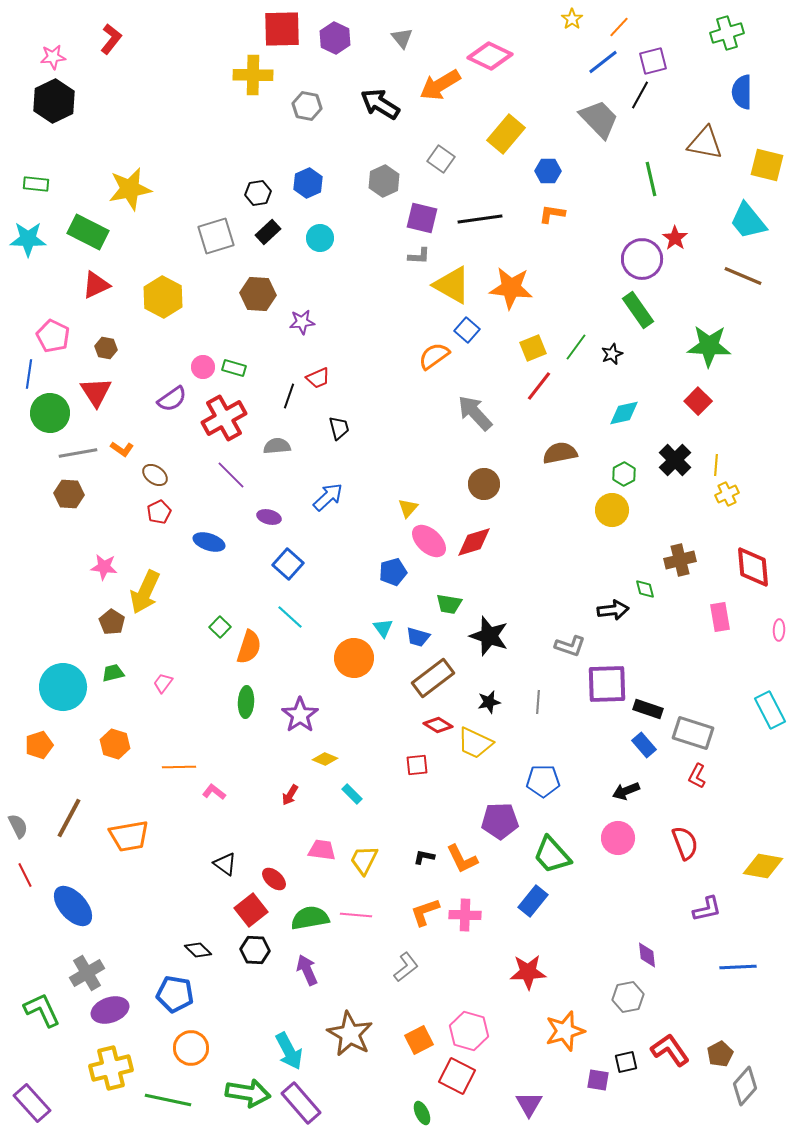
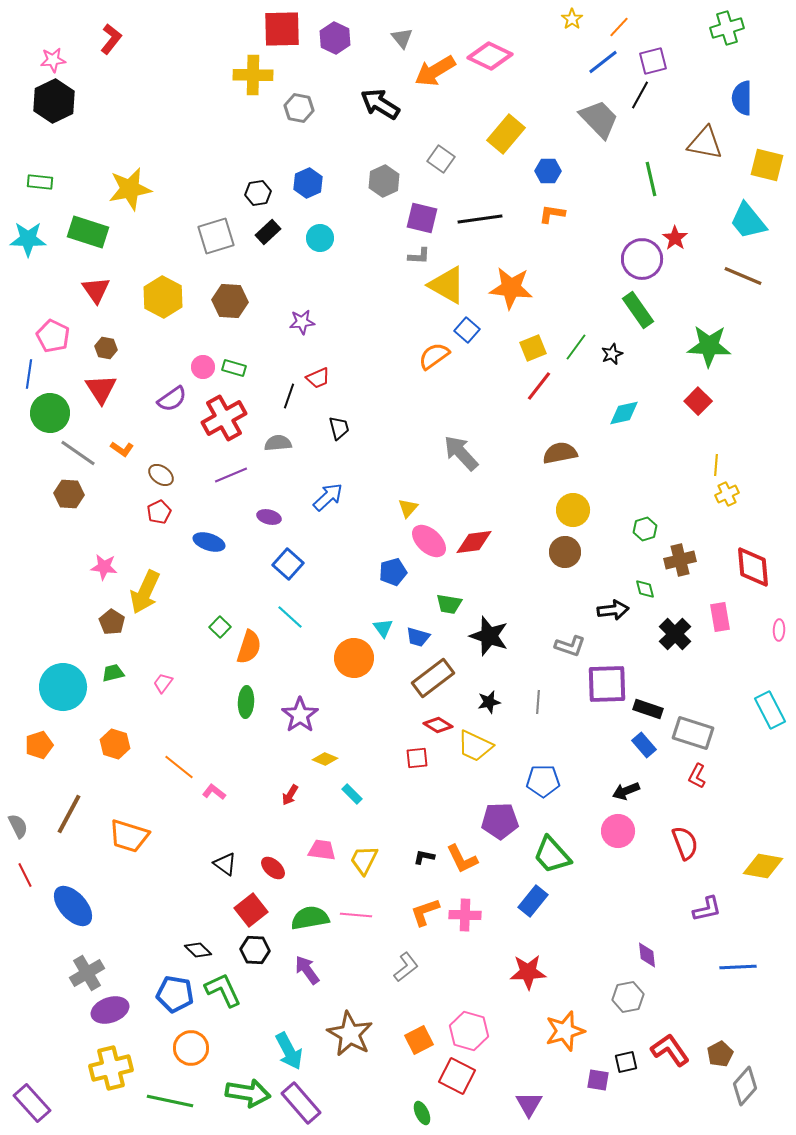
green cross at (727, 33): moved 5 px up
pink star at (53, 57): moved 3 px down
orange arrow at (440, 85): moved 5 px left, 14 px up
blue semicircle at (742, 92): moved 6 px down
gray hexagon at (307, 106): moved 8 px left, 2 px down
green rectangle at (36, 184): moved 4 px right, 2 px up
green rectangle at (88, 232): rotated 9 degrees counterclockwise
red triangle at (96, 285): moved 5 px down; rotated 40 degrees counterclockwise
yellow triangle at (452, 285): moved 5 px left
brown hexagon at (258, 294): moved 28 px left, 7 px down
red triangle at (96, 392): moved 5 px right, 3 px up
gray arrow at (475, 413): moved 14 px left, 40 px down
gray semicircle at (277, 446): moved 1 px right, 3 px up
gray line at (78, 453): rotated 45 degrees clockwise
black cross at (675, 460): moved 174 px down
green hexagon at (624, 474): moved 21 px right, 55 px down; rotated 10 degrees clockwise
brown ellipse at (155, 475): moved 6 px right
purple line at (231, 475): rotated 68 degrees counterclockwise
brown circle at (484, 484): moved 81 px right, 68 px down
yellow circle at (612, 510): moved 39 px left
red diamond at (474, 542): rotated 9 degrees clockwise
yellow trapezoid at (475, 743): moved 3 px down
red square at (417, 765): moved 7 px up
orange line at (179, 767): rotated 40 degrees clockwise
brown line at (69, 818): moved 4 px up
orange trapezoid at (129, 836): rotated 27 degrees clockwise
pink circle at (618, 838): moved 7 px up
red ellipse at (274, 879): moved 1 px left, 11 px up
purple arrow at (307, 970): rotated 12 degrees counterclockwise
green L-shape at (42, 1010): moved 181 px right, 20 px up
green line at (168, 1100): moved 2 px right, 1 px down
